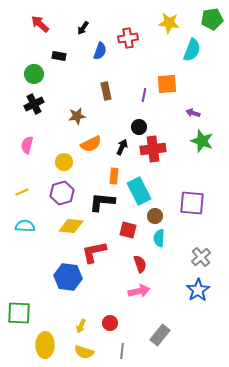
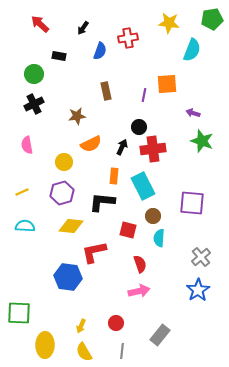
pink semicircle at (27, 145): rotated 24 degrees counterclockwise
cyan rectangle at (139, 191): moved 4 px right, 5 px up
brown circle at (155, 216): moved 2 px left
red circle at (110, 323): moved 6 px right
yellow semicircle at (84, 352): rotated 42 degrees clockwise
